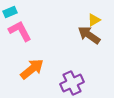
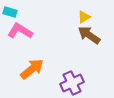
cyan rectangle: rotated 40 degrees clockwise
yellow triangle: moved 10 px left, 3 px up
pink L-shape: rotated 30 degrees counterclockwise
